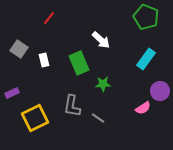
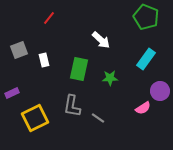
gray square: moved 1 px down; rotated 36 degrees clockwise
green rectangle: moved 6 px down; rotated 35 degrees clockwise
green star: moved 7 px right, 6 px up
